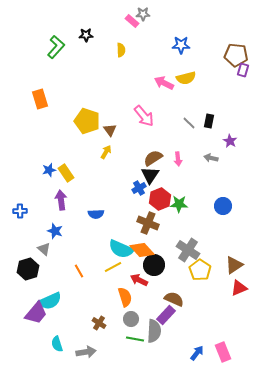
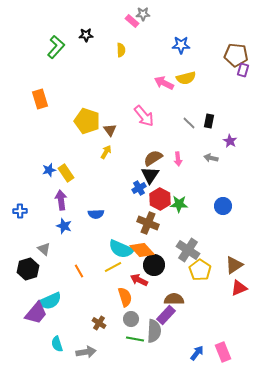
red hexagon at (160, 199): rotated 10 degrees counterclockwise
blue star at (55, 231): moved 9 px right, 5 px up
brown semicircle at (174, 299): rotated 24 degrees counterclockwise
